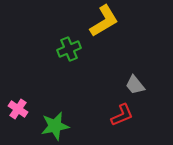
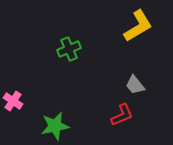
yellow L-shape: moved 34 px right, 5 px down
pink cross: moved 5 px left, 8 px up
